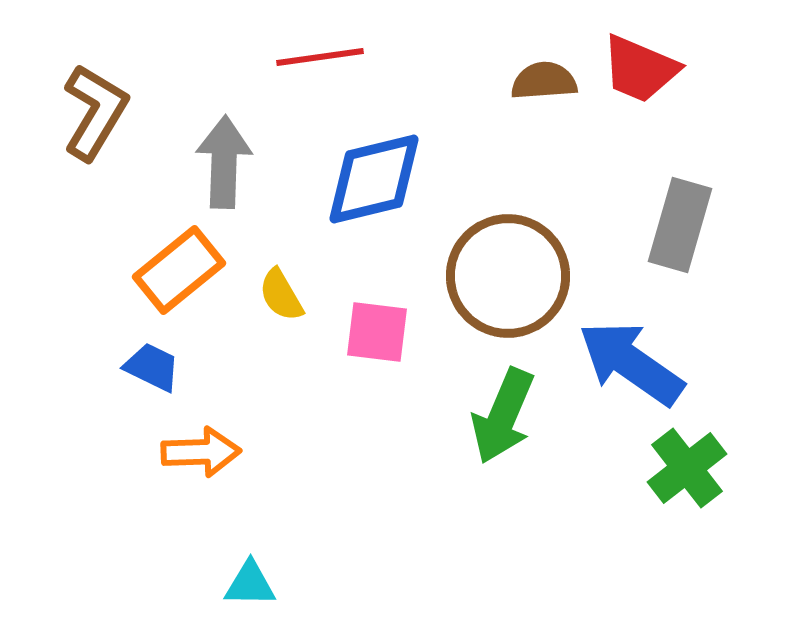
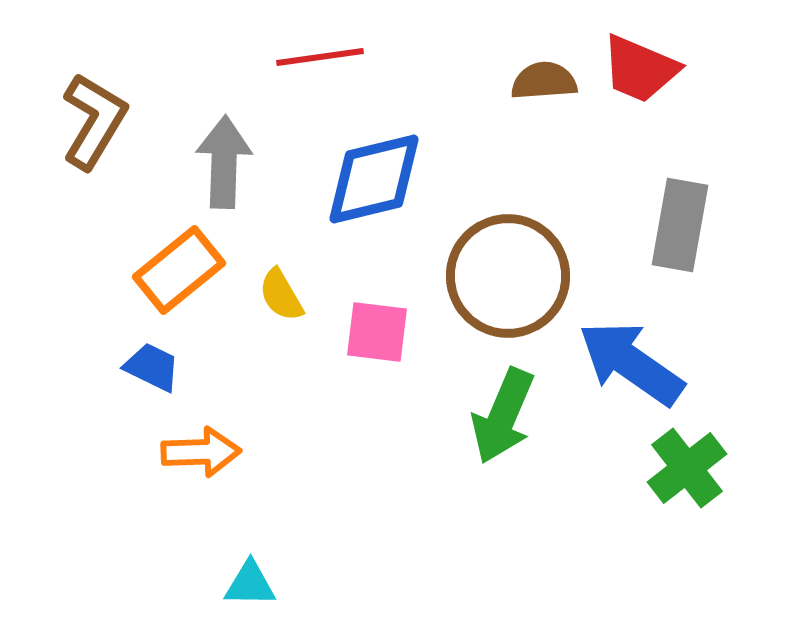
brown L-shape: moved 1 px left, 9 px down
gray rectangle: rotated 6 degrees counterclockwise
